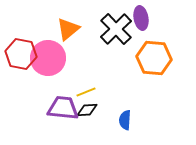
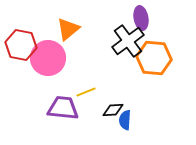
black cross: moved 12 px right, 12 px down; rotated 8 degrees clockwise
red hexagon: moved 9 px up
black diamond: moved 26 px right
